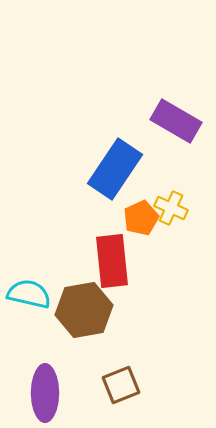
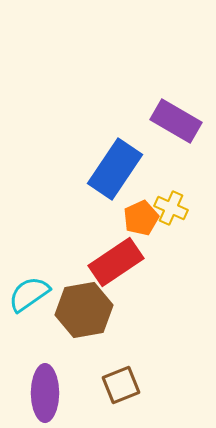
red rectangle: moved 4 px right, 1 px down; rotated 62 degrees clockwise
cyan semicircle: rotated 48 degrees counterclockwise
